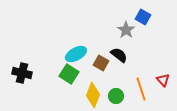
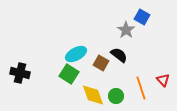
blue square: moved 1 px left
black cross: moved 2 px left
orange line: moved 1 px up
yellow diamond: rotated 40 degrees counterclockwise
